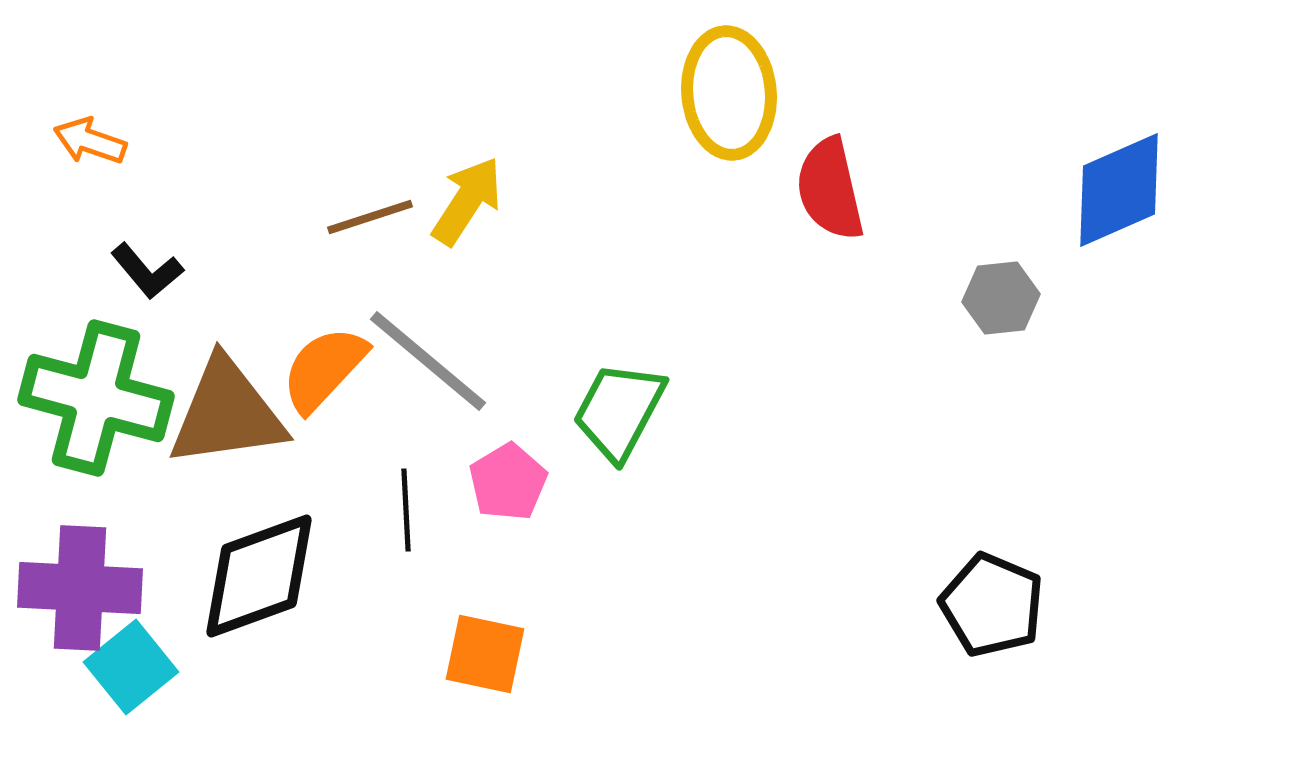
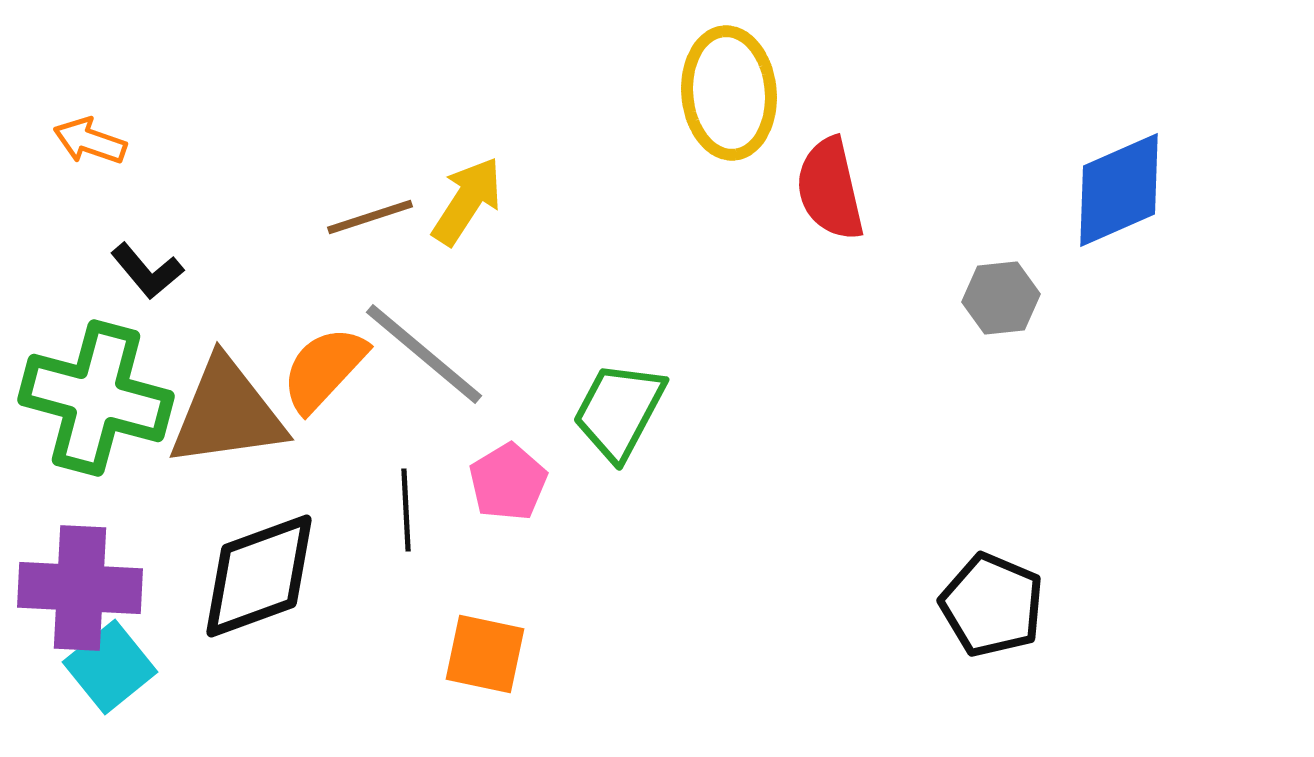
gray line: moved 4 px left, 7 px up
cyan square: moved 21 px left
